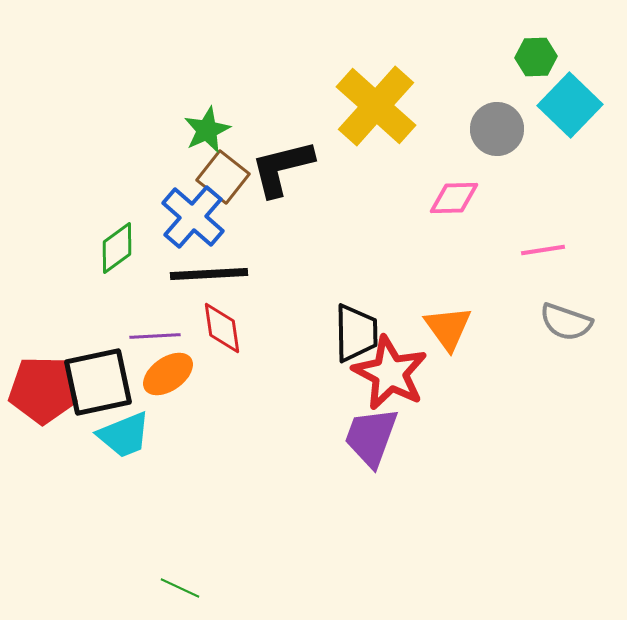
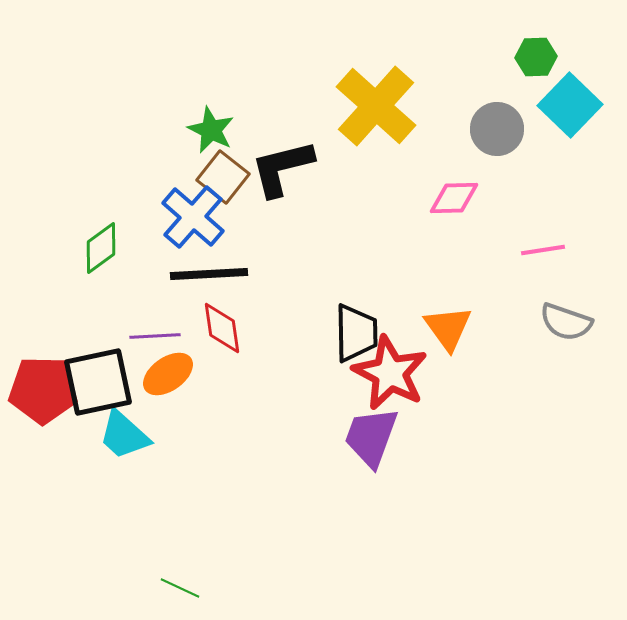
green star: moved 4 px right; rotated 21 degrees counterclockwise
green diamond: moved 16 px left
cyan trapezoid: rotated 64 degrees clockwise
